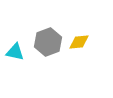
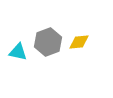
cyan triangle: moved 3 px right
